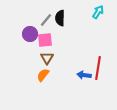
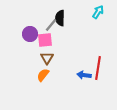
gray line: moved 5 px right, 5 px down
